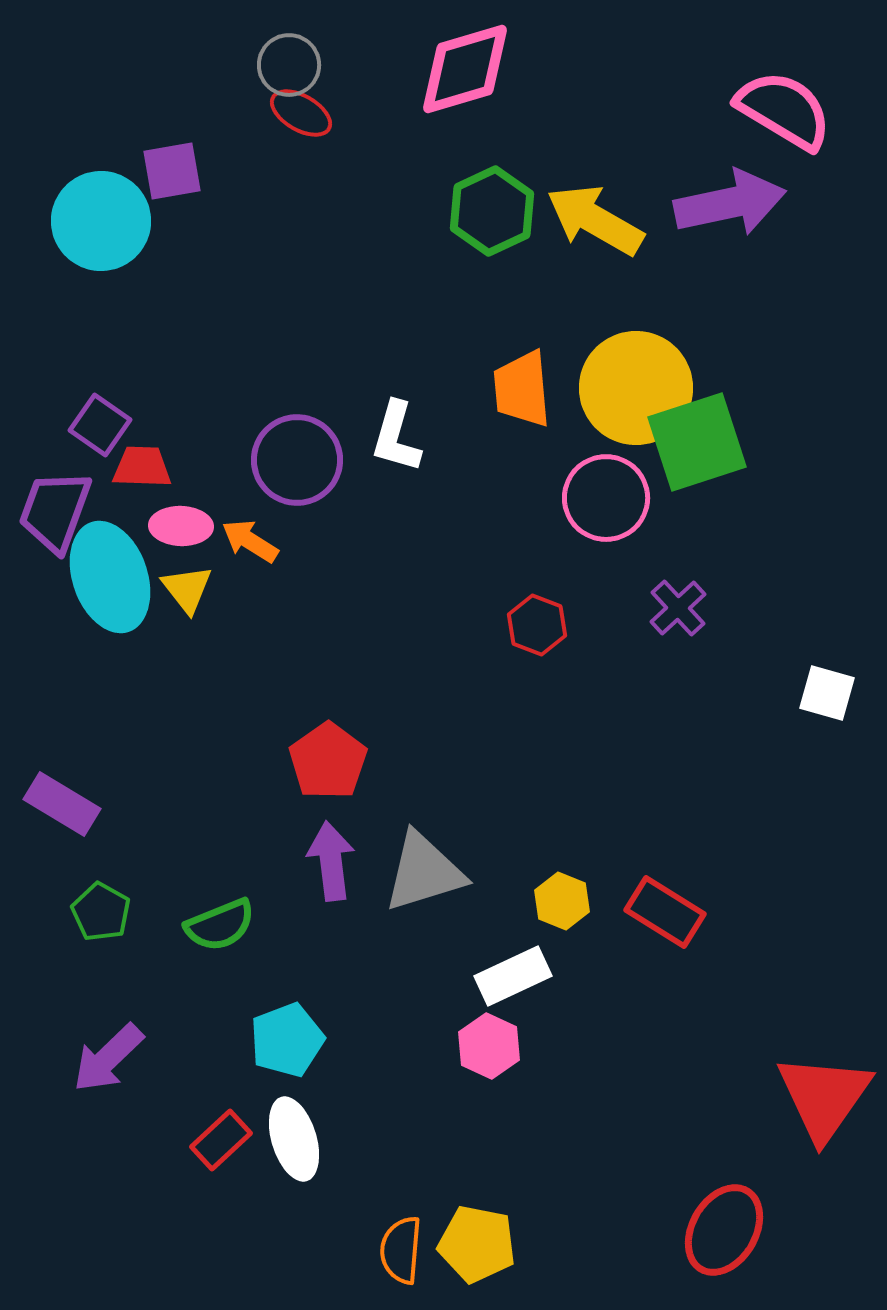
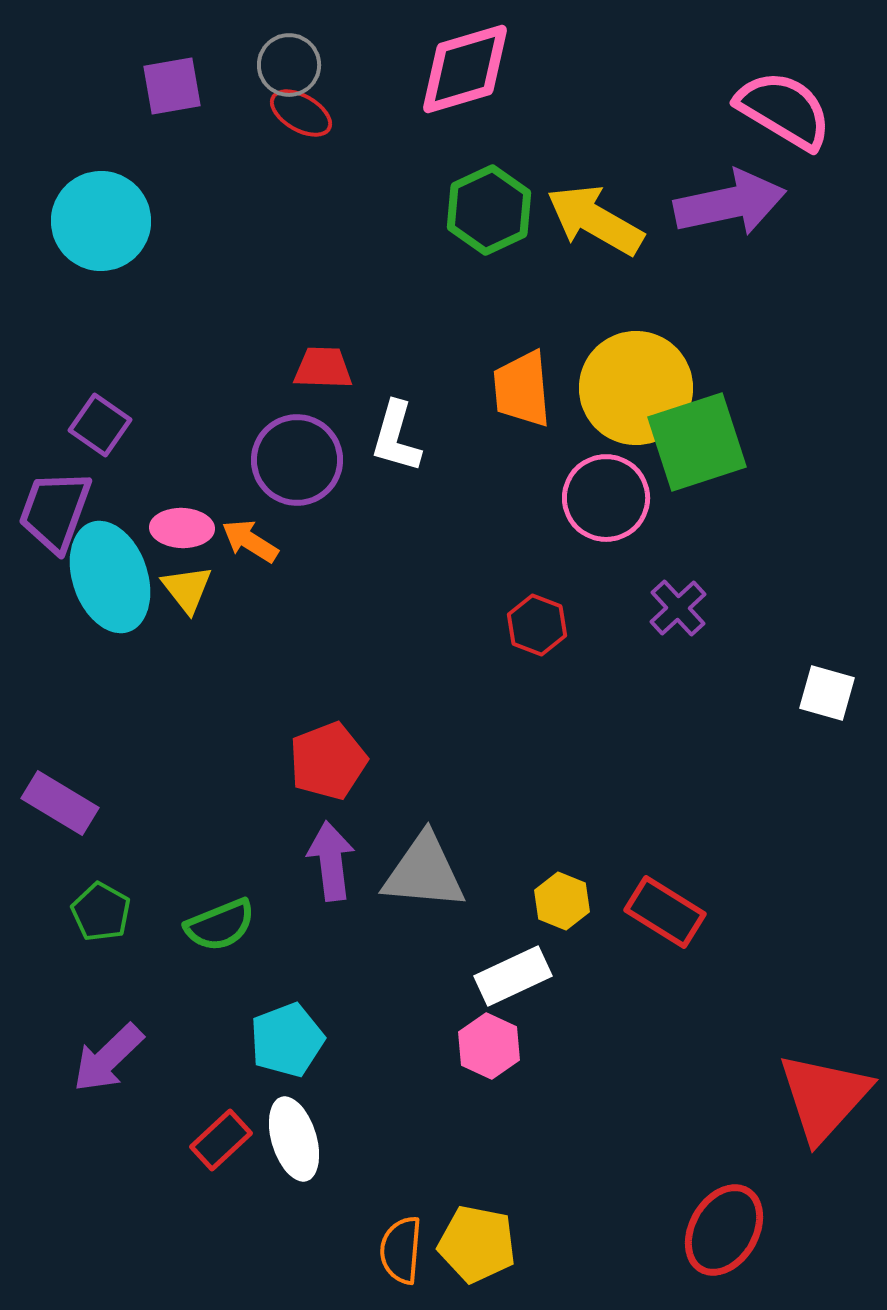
purple square at (172, 171): moved 85 px up
green hexagon at (492, 211): moved 3 px left, 1 px up
red trapezoid at (142, 467): moved 181 px right, 99 px up
pink ellipse at (181, 526): moved 1 px right, 2 px down
red pentagon at (328, 761): rotated 14 degrees clockwise
purple rectangle at (62, 804): moved 2 px left, 1 px up
gray triangle at (424, 872): rotated 22 degrees clockwise
red triangle at (824, 1097): rotated 7 degrees clockwise
